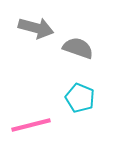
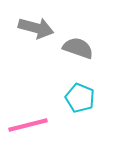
pink line: moved 3 px left
